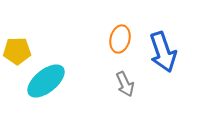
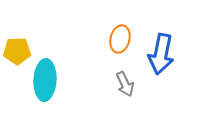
blue arrow: moved 2 px left, 2 px down; rotated 30 degrees clockwise
cyan ellipse: moved 1 px left, 1 px up; rotated 48 degrees counterclockwise
